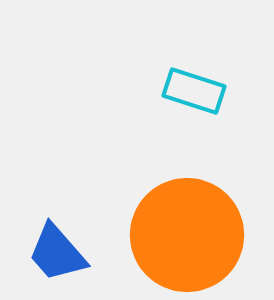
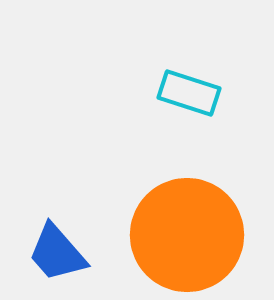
cyan rectangle: moved 5 px left, 2 px down
